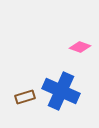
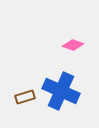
pink diamond: moved 7 px left, 2 px up
